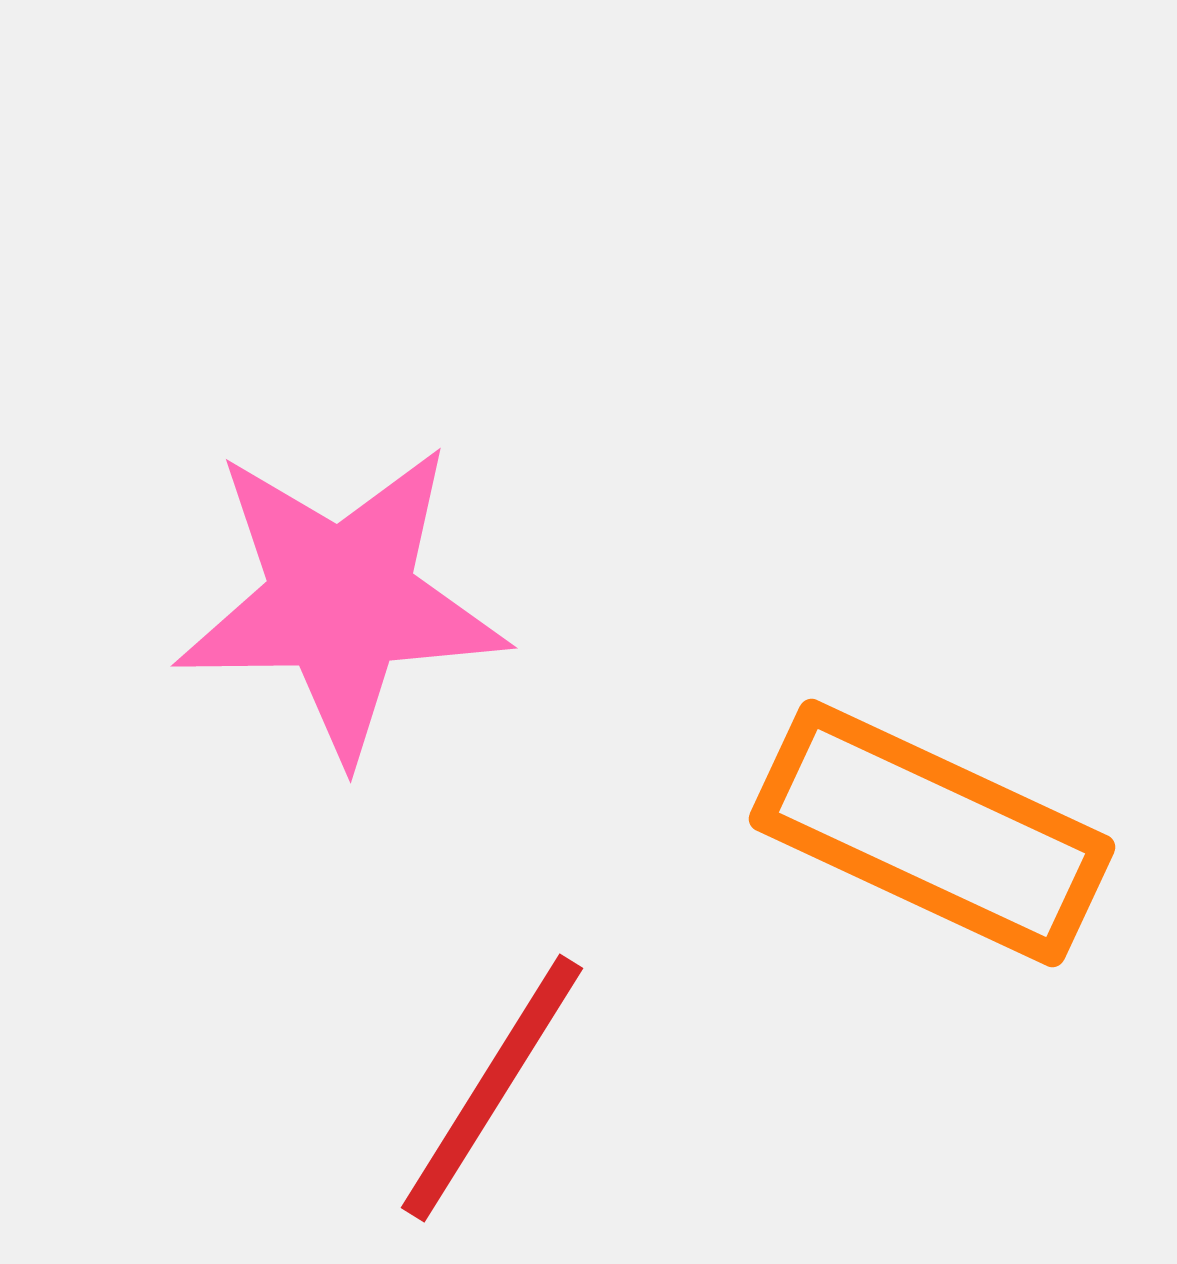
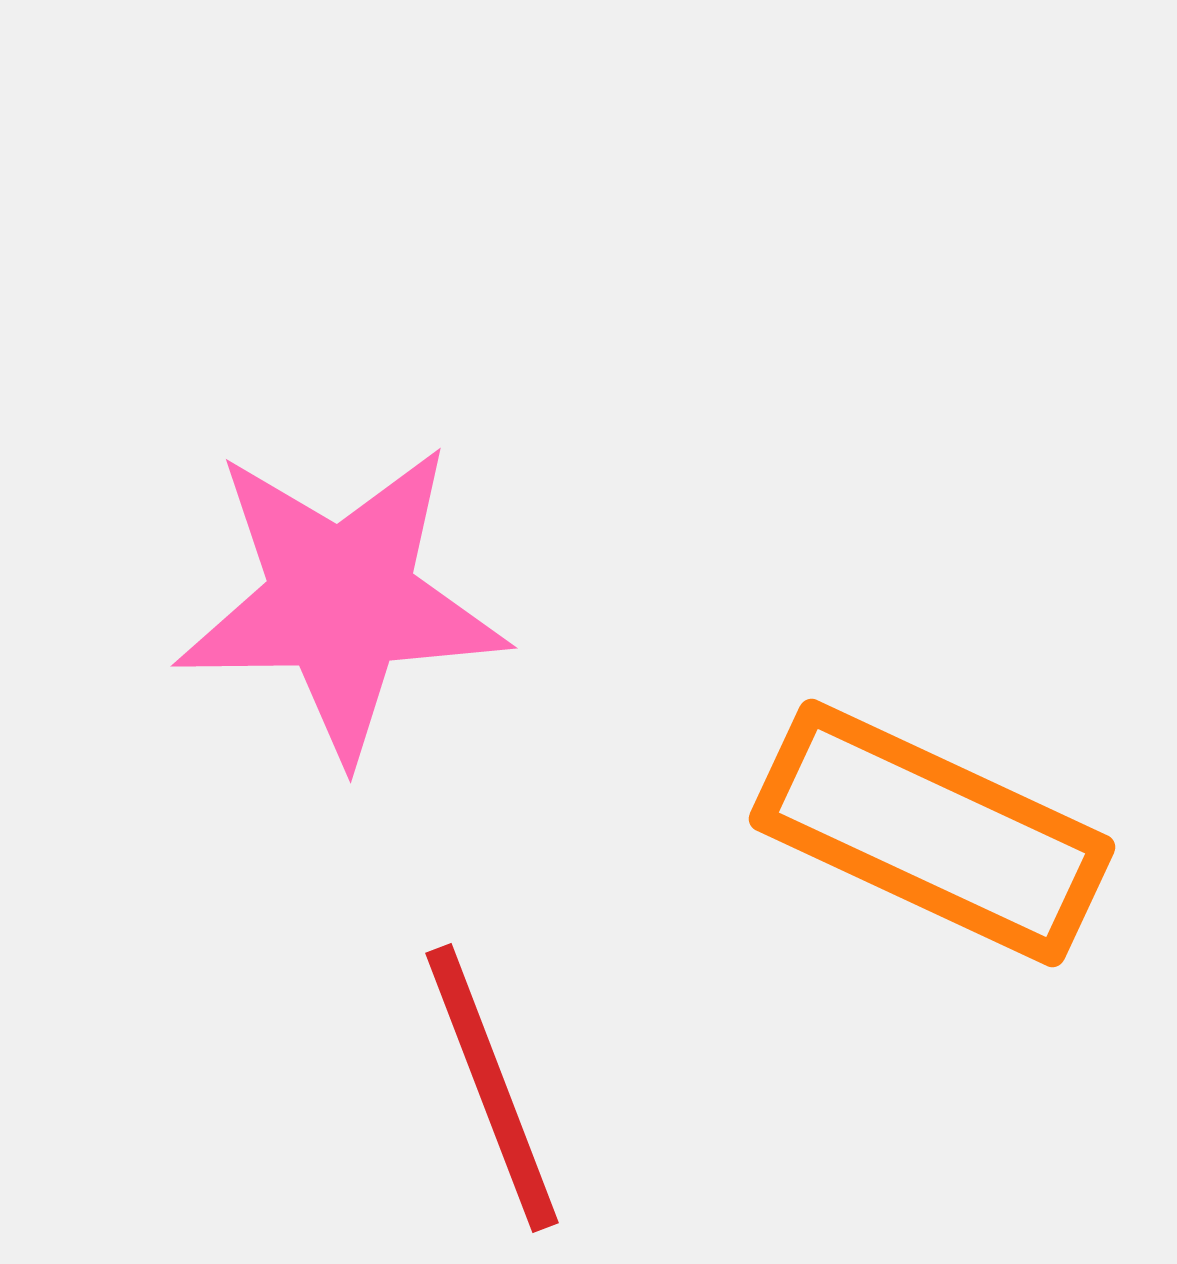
red line: rotated 53 degrees counterclockwise
